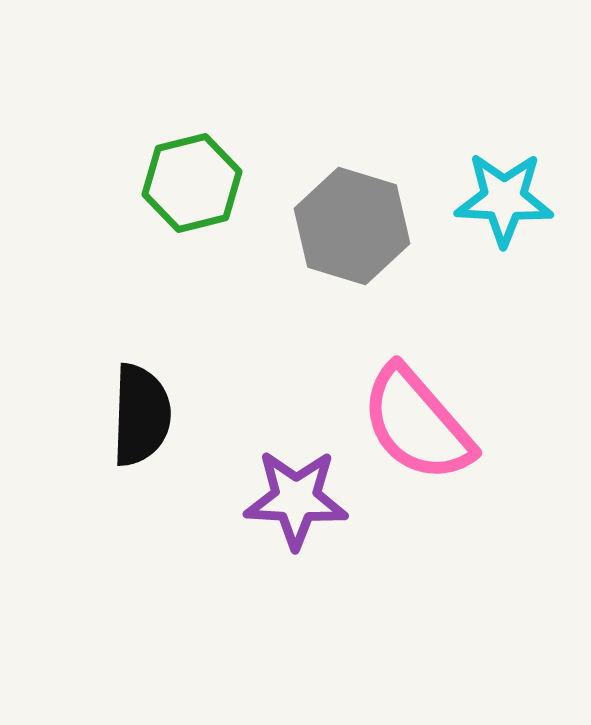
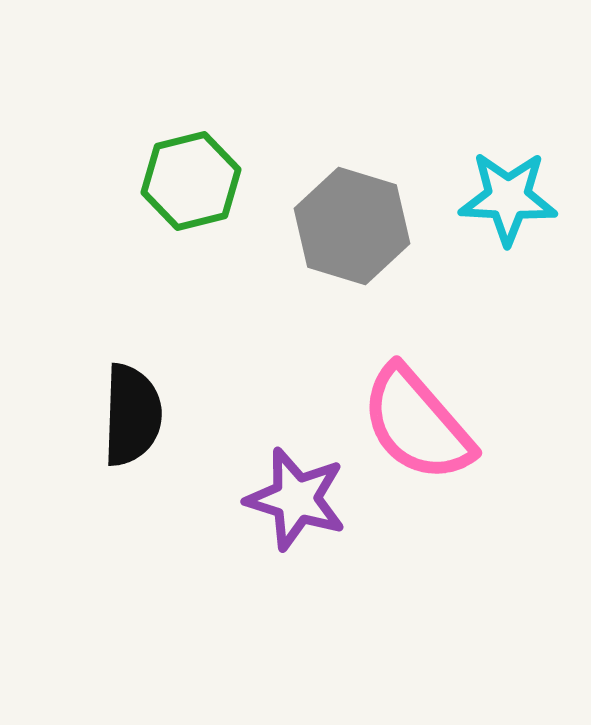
green hexagon: moved 1 px left, 2 px up
cyan star: moved 4 px right, 1 px up
black semicircle: moved 9 px left
purple star: rotated 14 degrees clockwise
